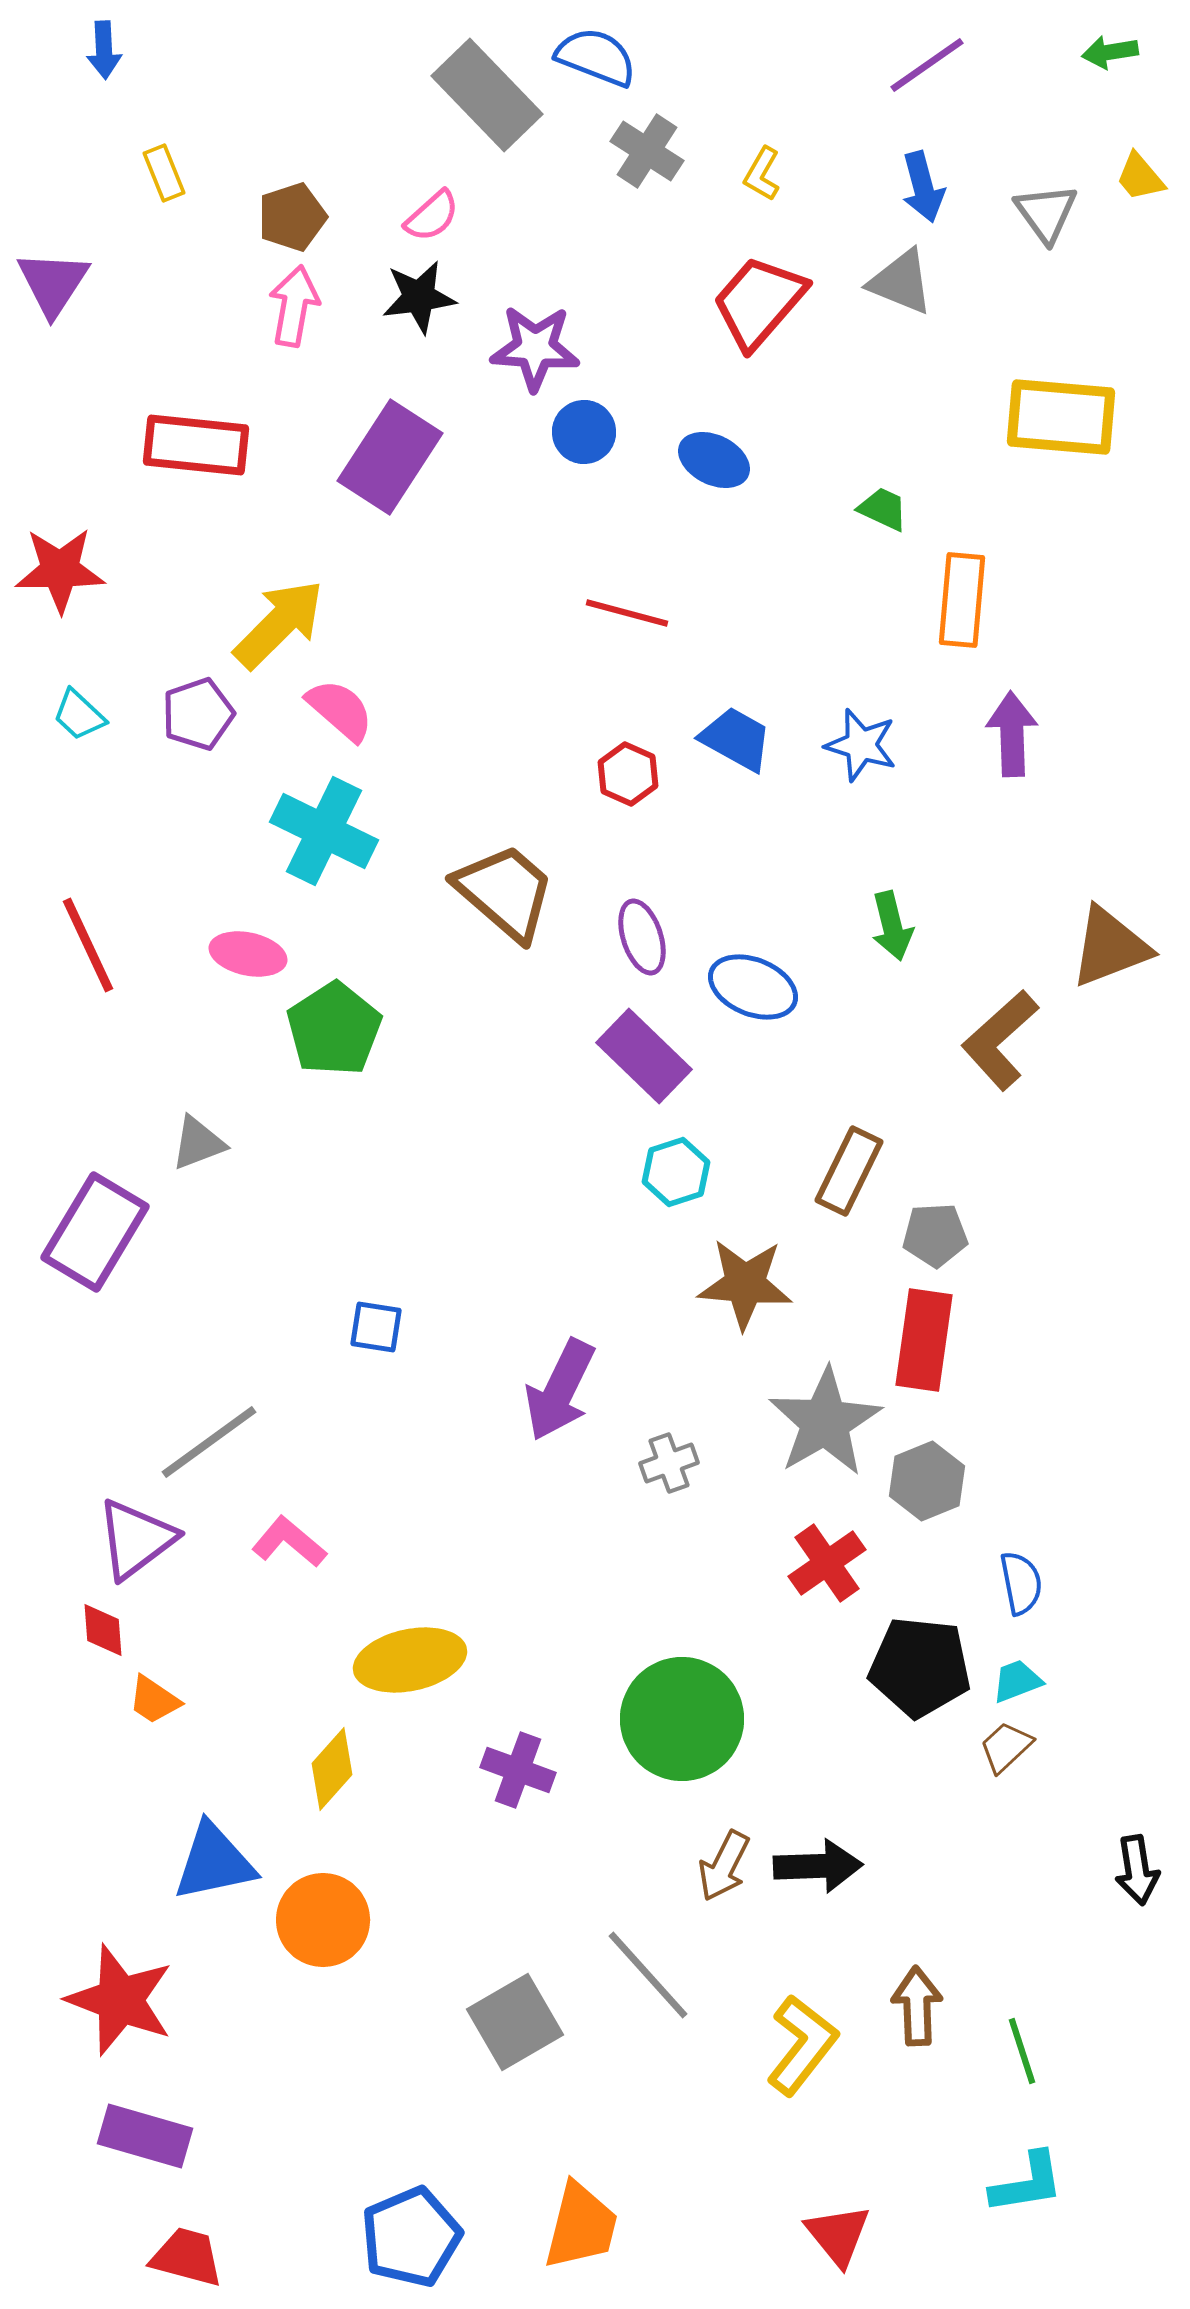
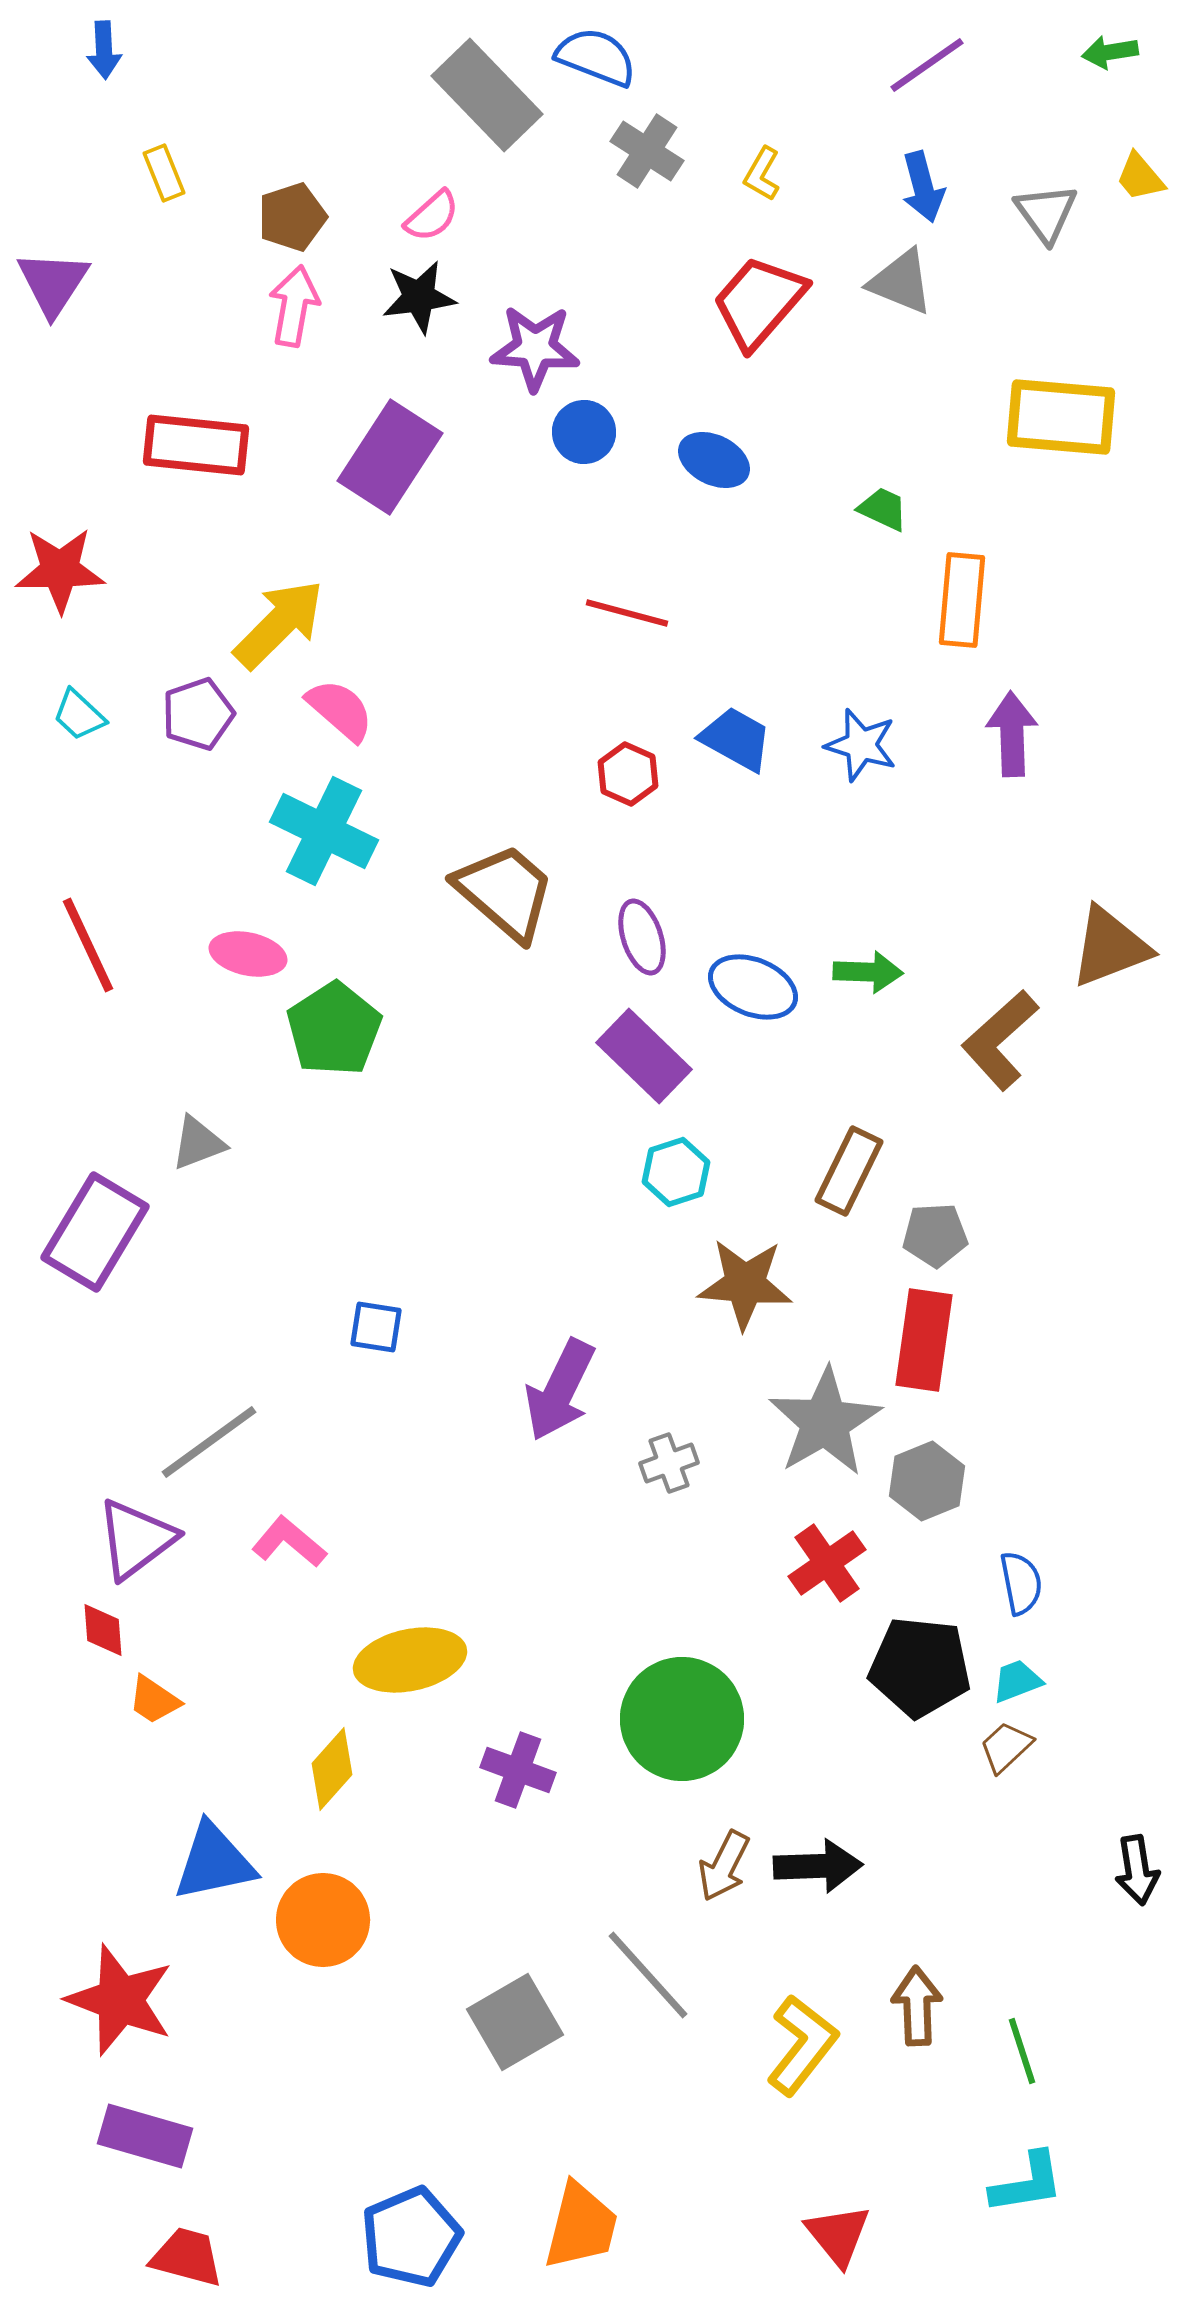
green arrow at (892, 926): moved 24 px left, 46 px down; rotated 74 degrees counterclockwise
